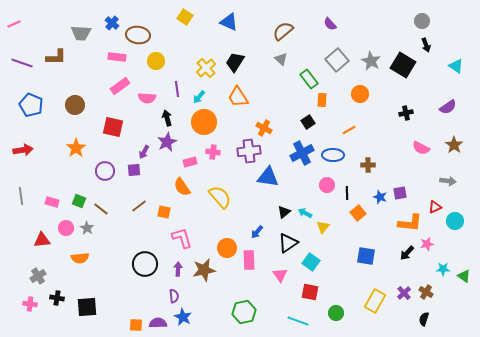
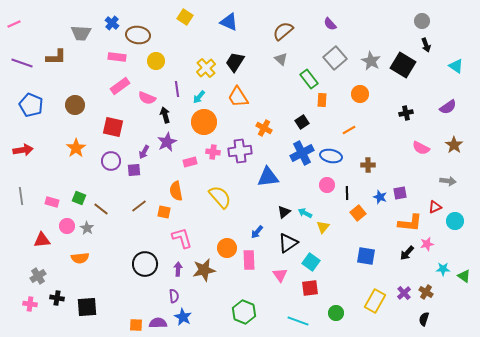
gray square at (337, 60): moved 2 px left, 2 px up
pink semicircle at (147, 98): rotated 18 degrees clockwise
black arrow at (167, 118): moved 2 px left, 3 px up
black square at (308, 122): moved 6 px left
purple cross at (249, 151): moved 9 px left
blue ellipse at (333, 155): moved 2 px left, 1 px down; rotated 10 degrees clockwise
purple circle at (105, 171): moved 6 px right, 10 px up
blue triangle at (268, 177): rotated 15 degrees counterclockwise
orange semicircle at (182, 187): moved 6 px left, 4 px down; rotated 24 degrees clockwise
green square at (79, 201): moved 3 px up
pink circle at (66, 228): moved 1 px right, 2 px up
red square at (310, 292): moved 4 px up; rotated 18 degrees counterclockwise
green hexagon at (244, 312): rotated 25 degrees counterclockwise
